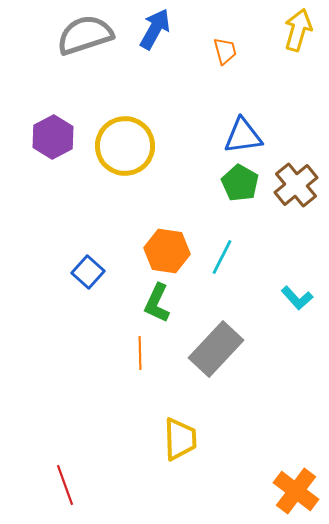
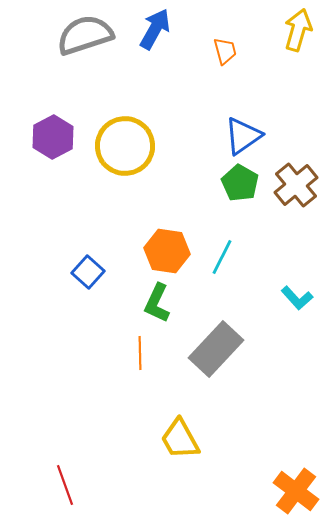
blue triangle: rotated 27 degrees counterclockwise
yellow trapezoid: rotated 153 degrees clockwise
